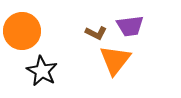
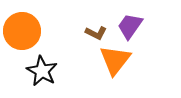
purple trapezoid: rotated 132 degrees clockwise
